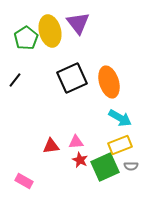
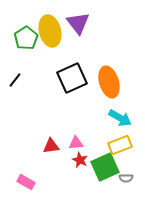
pink triangle: moved 1 px down
gray semicircle: moved 5 px left, 12 px down
pink rectangle: moved 2 px right, 1 px down
